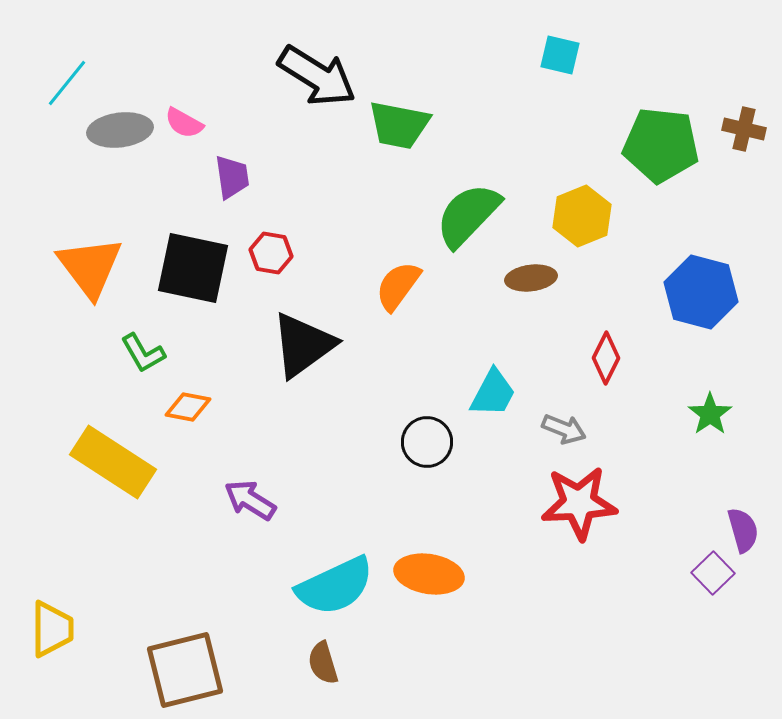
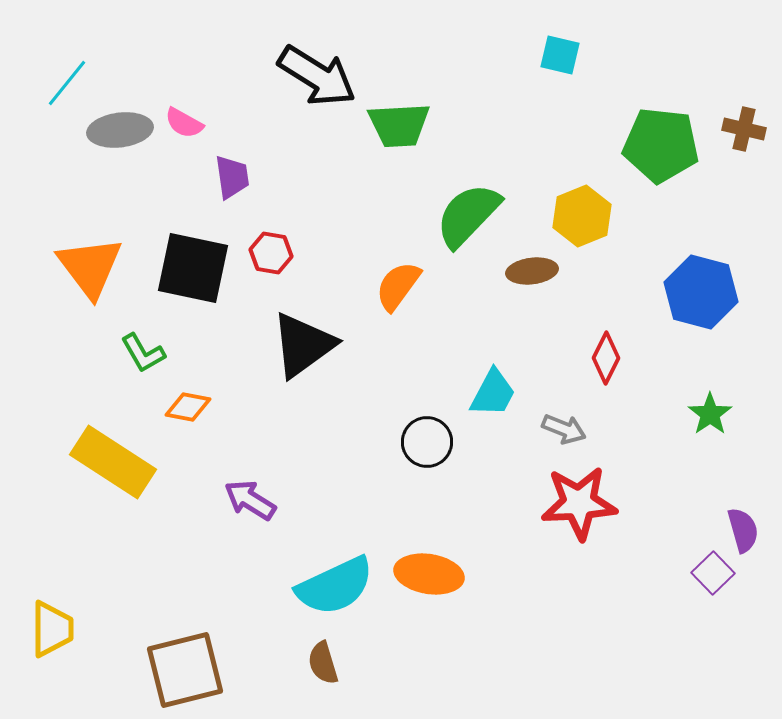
green trapezoid: rotated 14 degrees counterclockwise
brown ellipse: moved 1 px right, 7 px up
